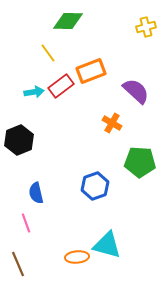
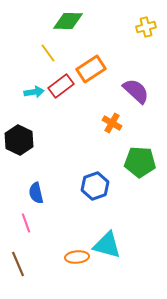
orange rectangle: moved 2 px up; rotated 12 degrees counterclockwise
black hexagon: rotated 12 degrees counterclockwise
